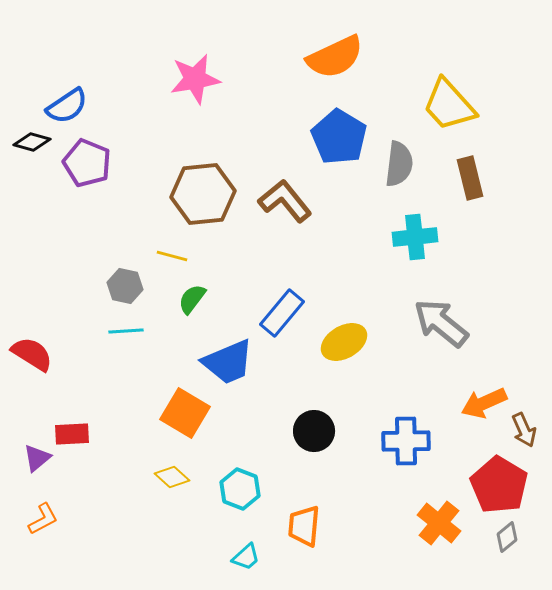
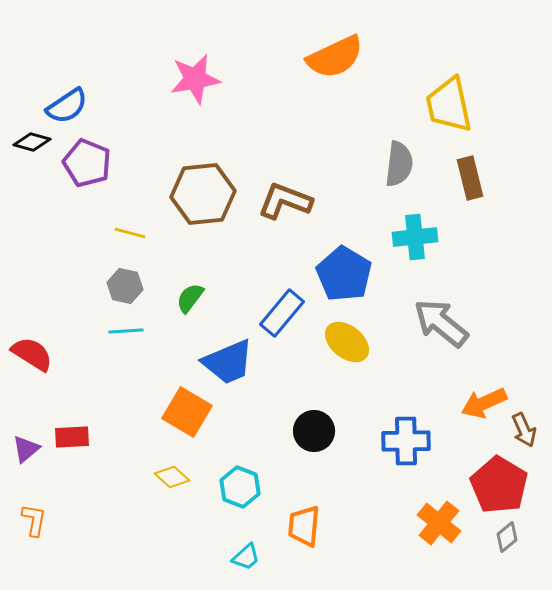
yellow trapezoid: rotated 30 degrees clockwise
blue pentagon: moved 5 px right, 137 px down
brown L-shape: rotated 30 degrees counterclockwise
yellow line: moved 42 px left, 23 px up
green semicircle: moved 2 px left, 1 px up
yellow ellipse: moved 3 px right; rotated 69 degrees clockwise
orange square: moved 2 px right, 1 px up
red rectangle: moved 3 px down
purple triangle: moved 11 px left, 9 px up
cyan hexagon: moved 2 px up
orange L-shape: moved 9 px left, 1 px down; rotated 52 degrees counterclockwise
